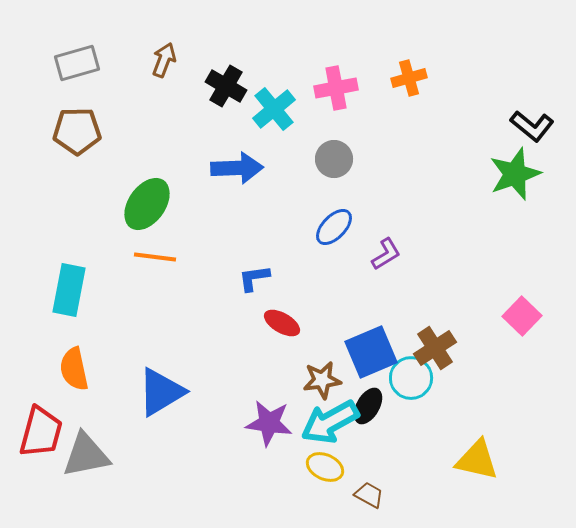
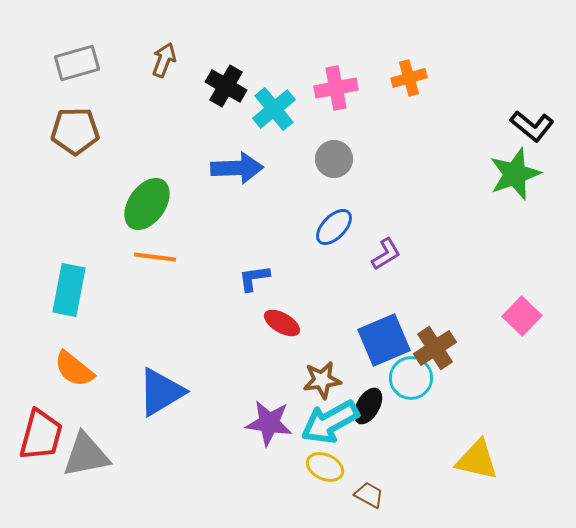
brown pentagon: moved 2 px left
blue square: moved 13 px right, 12 px up
orange semicircle: rotated 39 degrees counterclockwise
red trapezoid: moved 3 px down
